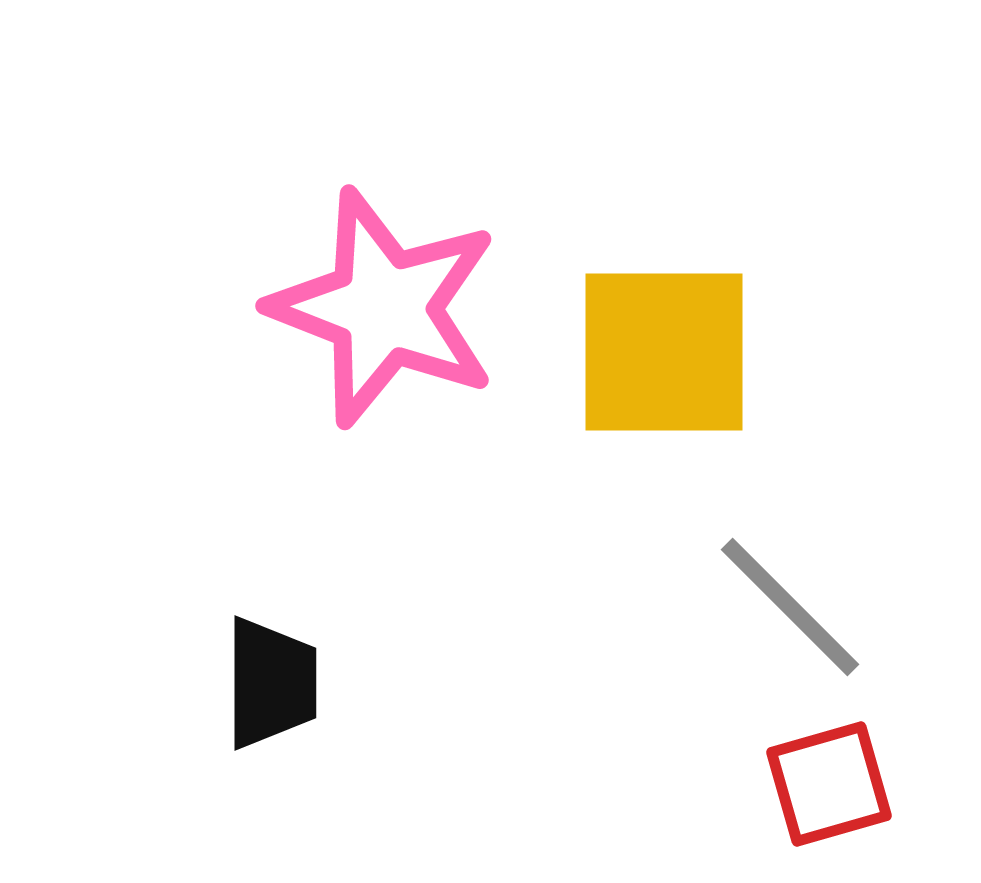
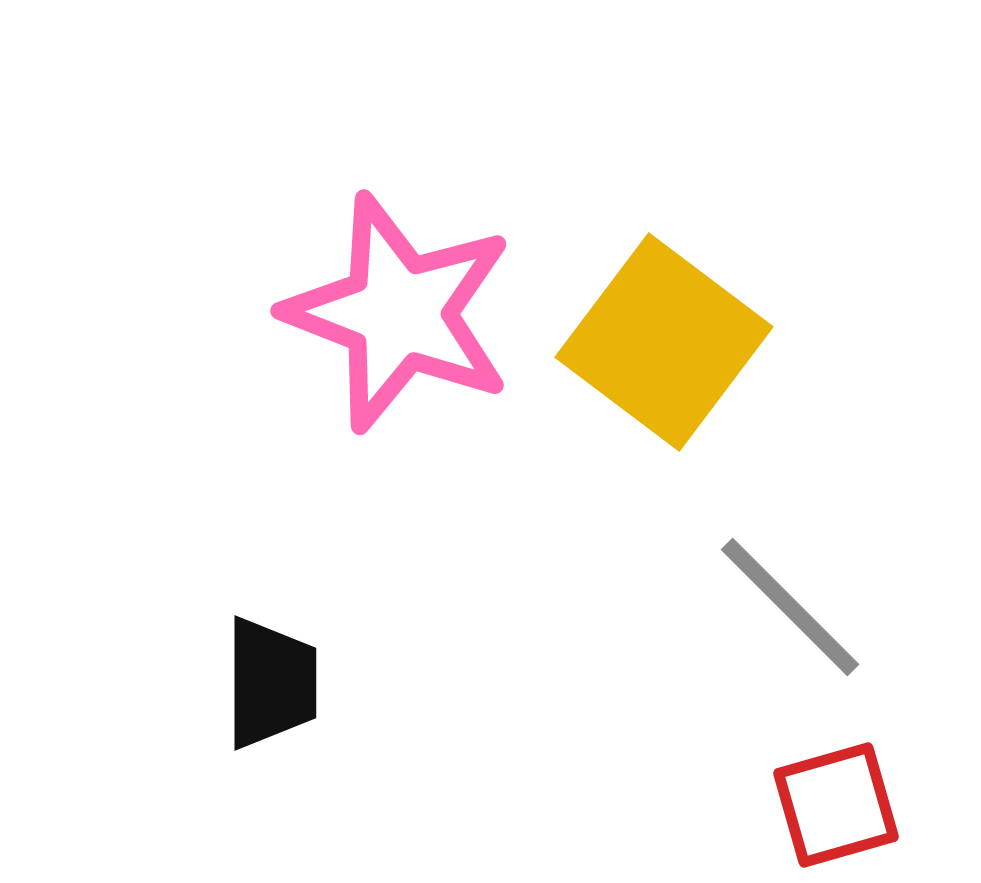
pink star: moved 15 px right, 5 px down
yellow square: moved 10 px up; rotated 37 degrees clockwise
red square: moved 7 px right, 21 px down
